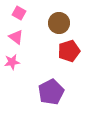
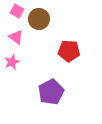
pink square: moved 2 px left, 2 px up
brown circle: moved 20 px left, 4 px up
red pentagon: rotated 20 degrees clockwise
pink star: rotated 14 degrees counterclockwise
